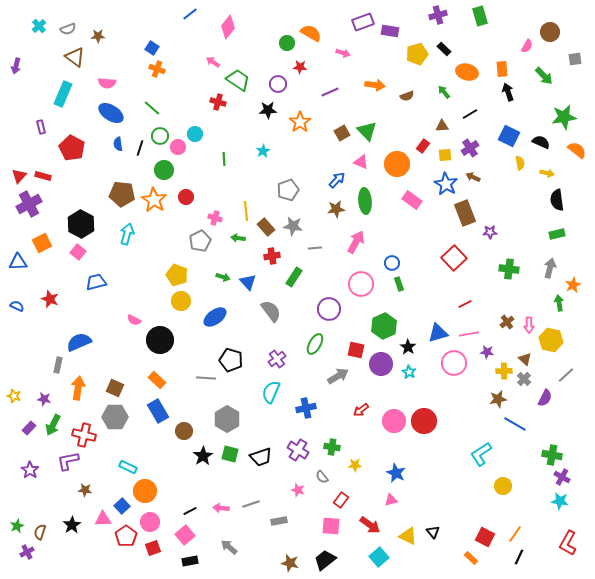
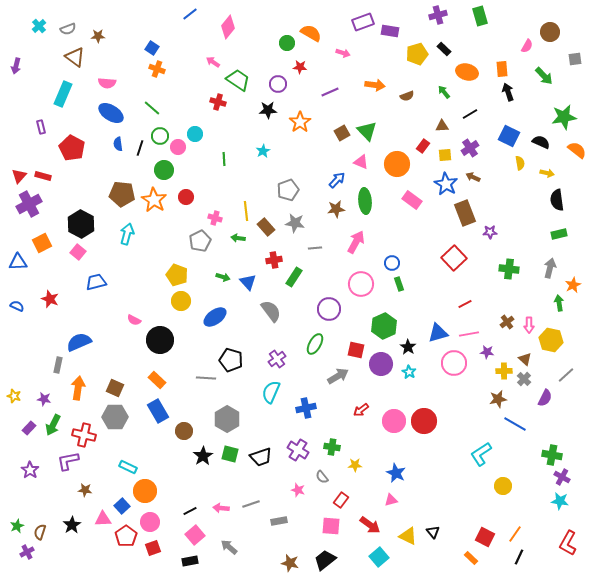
gray star at (293, 226): moved 2 px right, 3 px up
green rectangle at (557, 234): moved 2 px right
red cross at (272, 256): moved 2 px right, 4 px down
pink square at (185, 535): moved 10 px right
